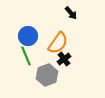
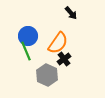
green line: moved 5 px up
gray hexagon: rotated 15 degrees counterclockwise
